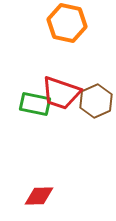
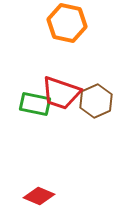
red diamond: rotated 24 degrees clockwise
